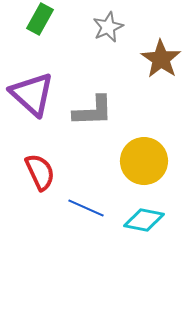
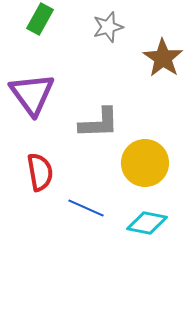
gray star: rotated 8 degrees clockwise
brown star: moved 2 px right, 1 px up
purple triangle: rotated 12 degrees clockwise
gray L-shape: moved 6 px right, 12 px down
yellow circle: moved 1 px right, 2 px down
red semicircle: rotated 15 degrees clockwise
cyan diamond: moved 3 px right, 3 px down
